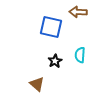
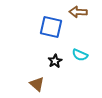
cyan semicircle: rotated 70 degrees counterclockwise
